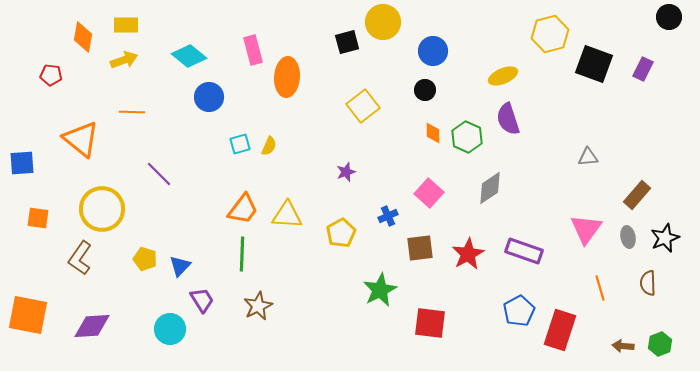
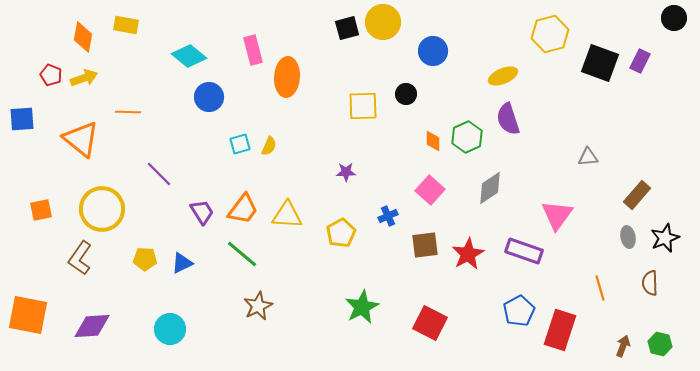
black circle at (669, 17): moved 5 px right, 1 px down
yellow rectangle at (126, 25): rotated 10 degrees clockwise
black square at (347, 42): moved 14 px up
yellow arrow at (124, 60): moved 40 px left, 18 px down
black square at (594, 64): moved 6 px right, 1 px up
purple rectangle at (643, 69): moved 3 px left, 8 px up
red pentagon at (51, 75): rotated 15 degrees clockwise
black circle at (425, 90): moved 19 px left, 4 px down
yellow square at (363, 106): rotated 36 degrees clockwise
orange line at (132, 112): moved 4 px left
orange diamond at (433, 133): moved 8 px down
green hexagon at (467, 137): rotated 12 degrees clockwise
blue square at (22, 163): moved 44 px up
purple star at (346, 172): rotated 18 degrees clockwise
pink square at (429, 193): moved 1 px right, 3 px up
orange square at (38, 218): moved 3 px right, 8 px up; rotated 20 degrees counterclockwise
pink triangle at (586, 229): moved 29 px left, 14 px up
brown square at (420, 248): moved 5 px right, 3 px up
green line at (242, 254): rotated 52 degrees counterclockwise
yellow pentagon at (145, 259): rotated 15 degrees counterclockwise
blue triangle at (180, 266): moved 2 px right, 3 px up; rotated 20 degrees clockwise
brown semicircle at (648, 283): moved 2 px right
green star at (380, 290): moved 18 px left, 17 px down
purple trapezoid at (202, 300): moved 88 px up
red square at (430, 323): rotated 20 degrees clockwise
green hexagon at (660, 344): rotated 25 degrees counterclockwise
brown arrow at (623, 346): rotated 105 degrees clockwise
